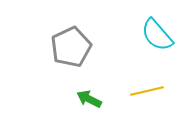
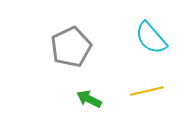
cyan semicircle: moved 6 px left, 3 px down
